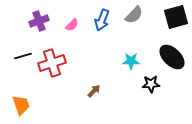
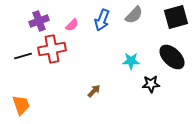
red cross: moved 14 px up; rotated 8 degrees clockwise
